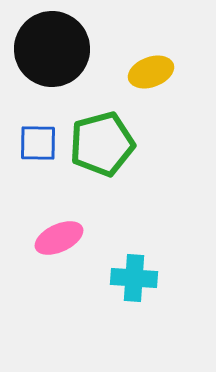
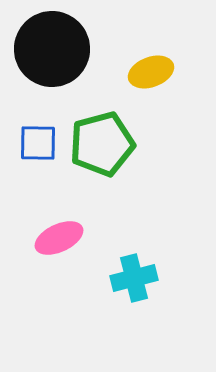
cyan cross: rotated 18 degrees counterclockwise
